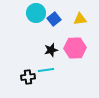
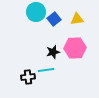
cyan circle: moved 1 px up
yellow triangle: moved 3 px left
black star: moved 2 px right, 2 px down
